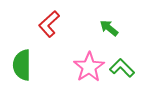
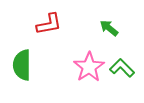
red L-shape: rotated 148 degrees counterclockwise
